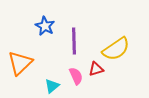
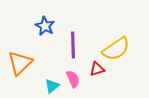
purple line: moved 1 px left, 4 px down
red triangle: moved 1 px right
pink semicircle: moved 3 px left, 3 px down
